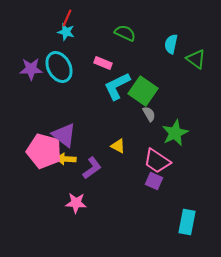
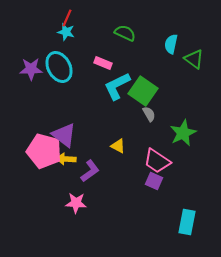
green triangle: moved 2 px left
green star: moved 8 px right
purple L-shape: moved 2 px left, 3 px down
